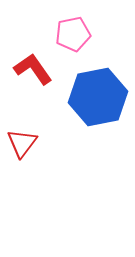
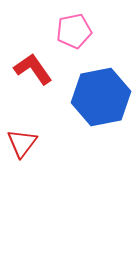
pink pentagon: moved 1 px right, 3 px up
blue hexagon: moved 3 px right
